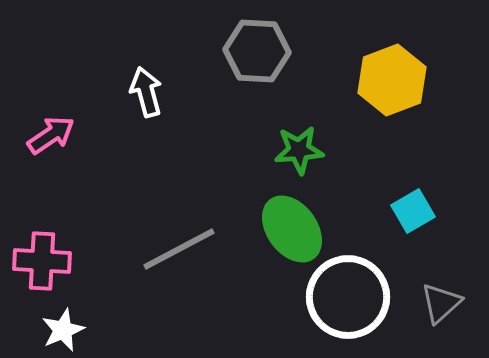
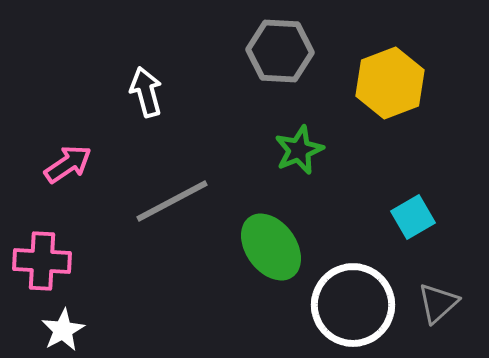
gray hexagon: moved 23 px right
yellow hexagon: moved 2 px left, 3 px down
pink arrow: moved 17 px right, 29 px down
green star: rotated 18 degrees counterclockwise
cyan square: moved 6 px down
green ellipse: moved 21 px left, 18 px down
gray line: moved 7 px left, 48 px up
white circle: moved 5 px right, 8 px down
gray triangle: moved 3 px left
white star: rotated 6 degrees counterclockwise
